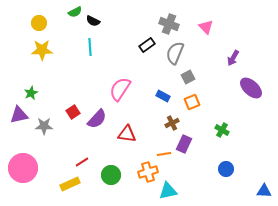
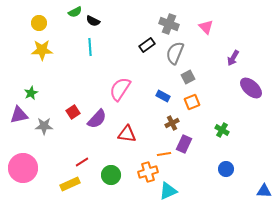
cyan triangle: rotated 12 degrees counterclockwise
